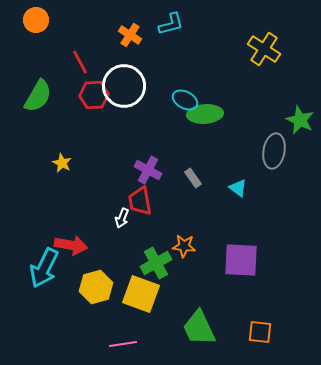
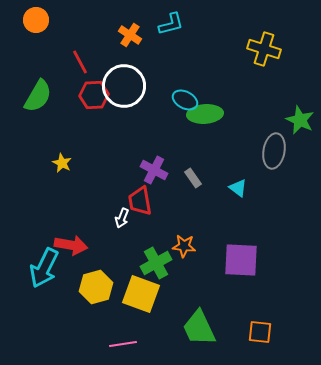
yellow cross: rotated 16 degrees counterclockwise
purple cross: moved 6 px right
